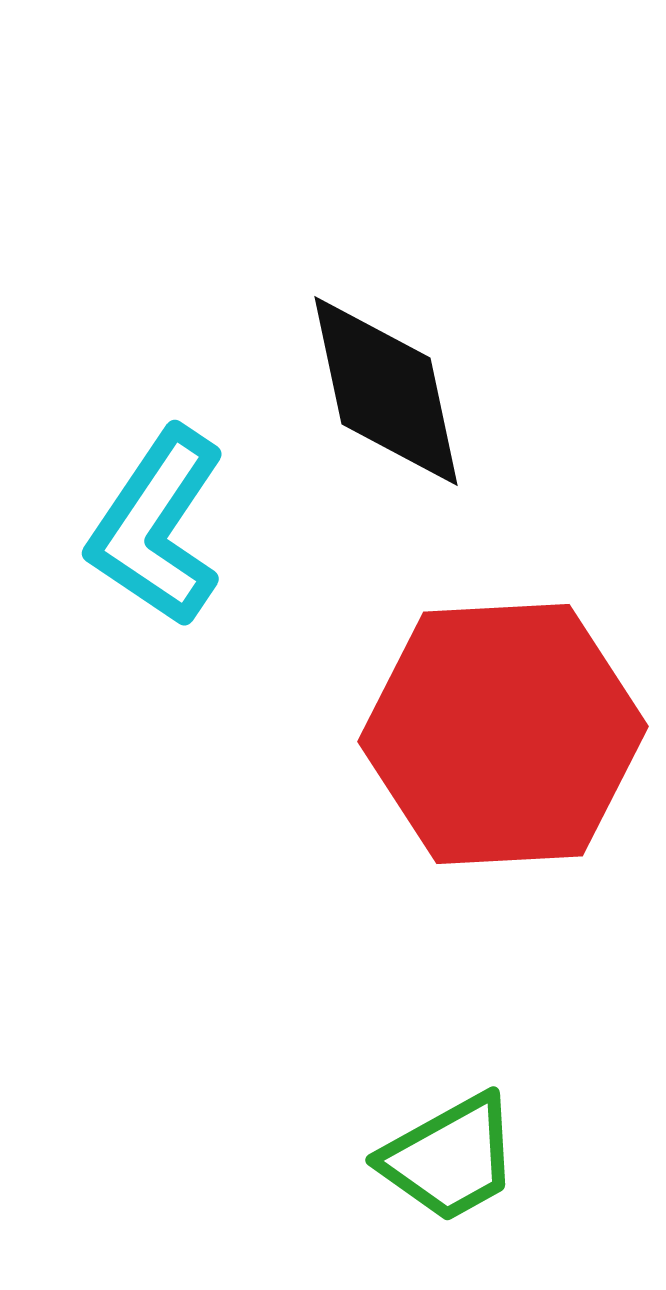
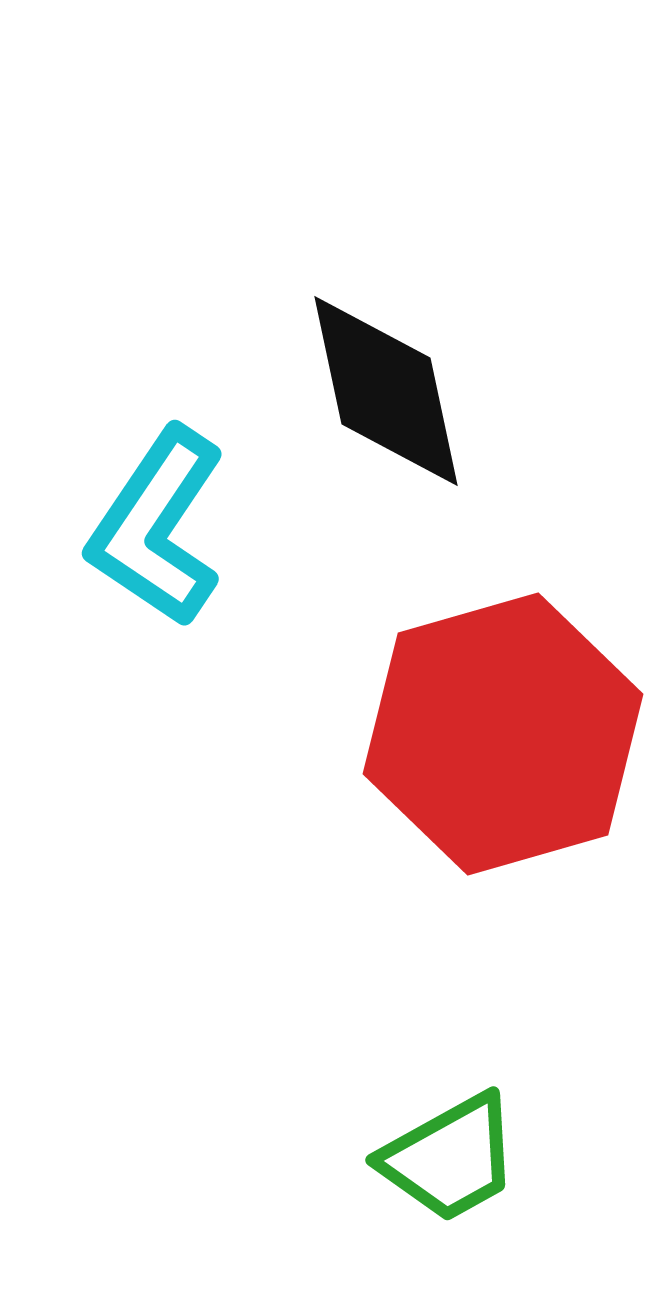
red hexagon: rotated 13 degrees counterclockwise
